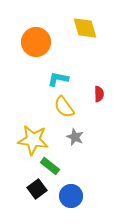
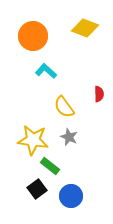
yellow diamond: rotated 52 degrees counterclockwise
orange circle: moved 3 px left, 6 px up
cyan L-shape: moved 12 px left, 8 px up; rotated 30 degrees clockwise
gray star: moved 6 px left
